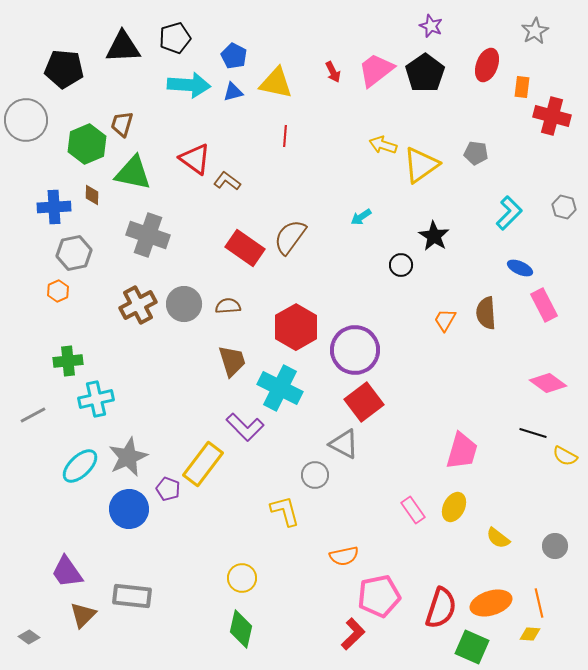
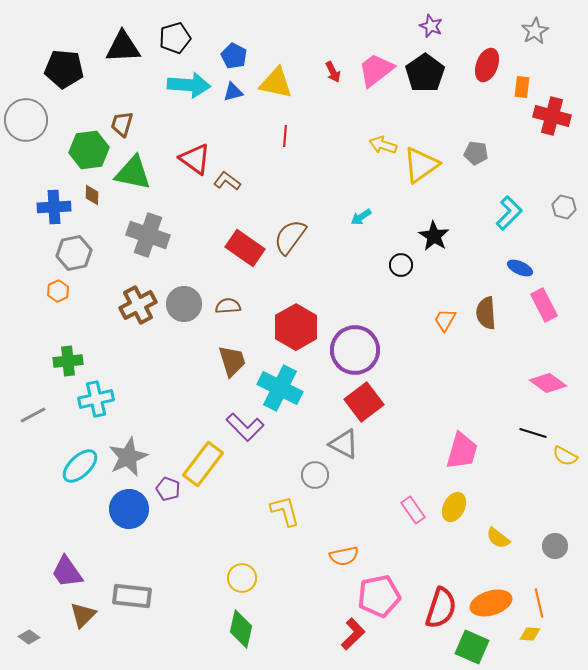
green hexagon at (87, 144): moved 2 px right, 6 px down; rotated 15 degrees clockwise
